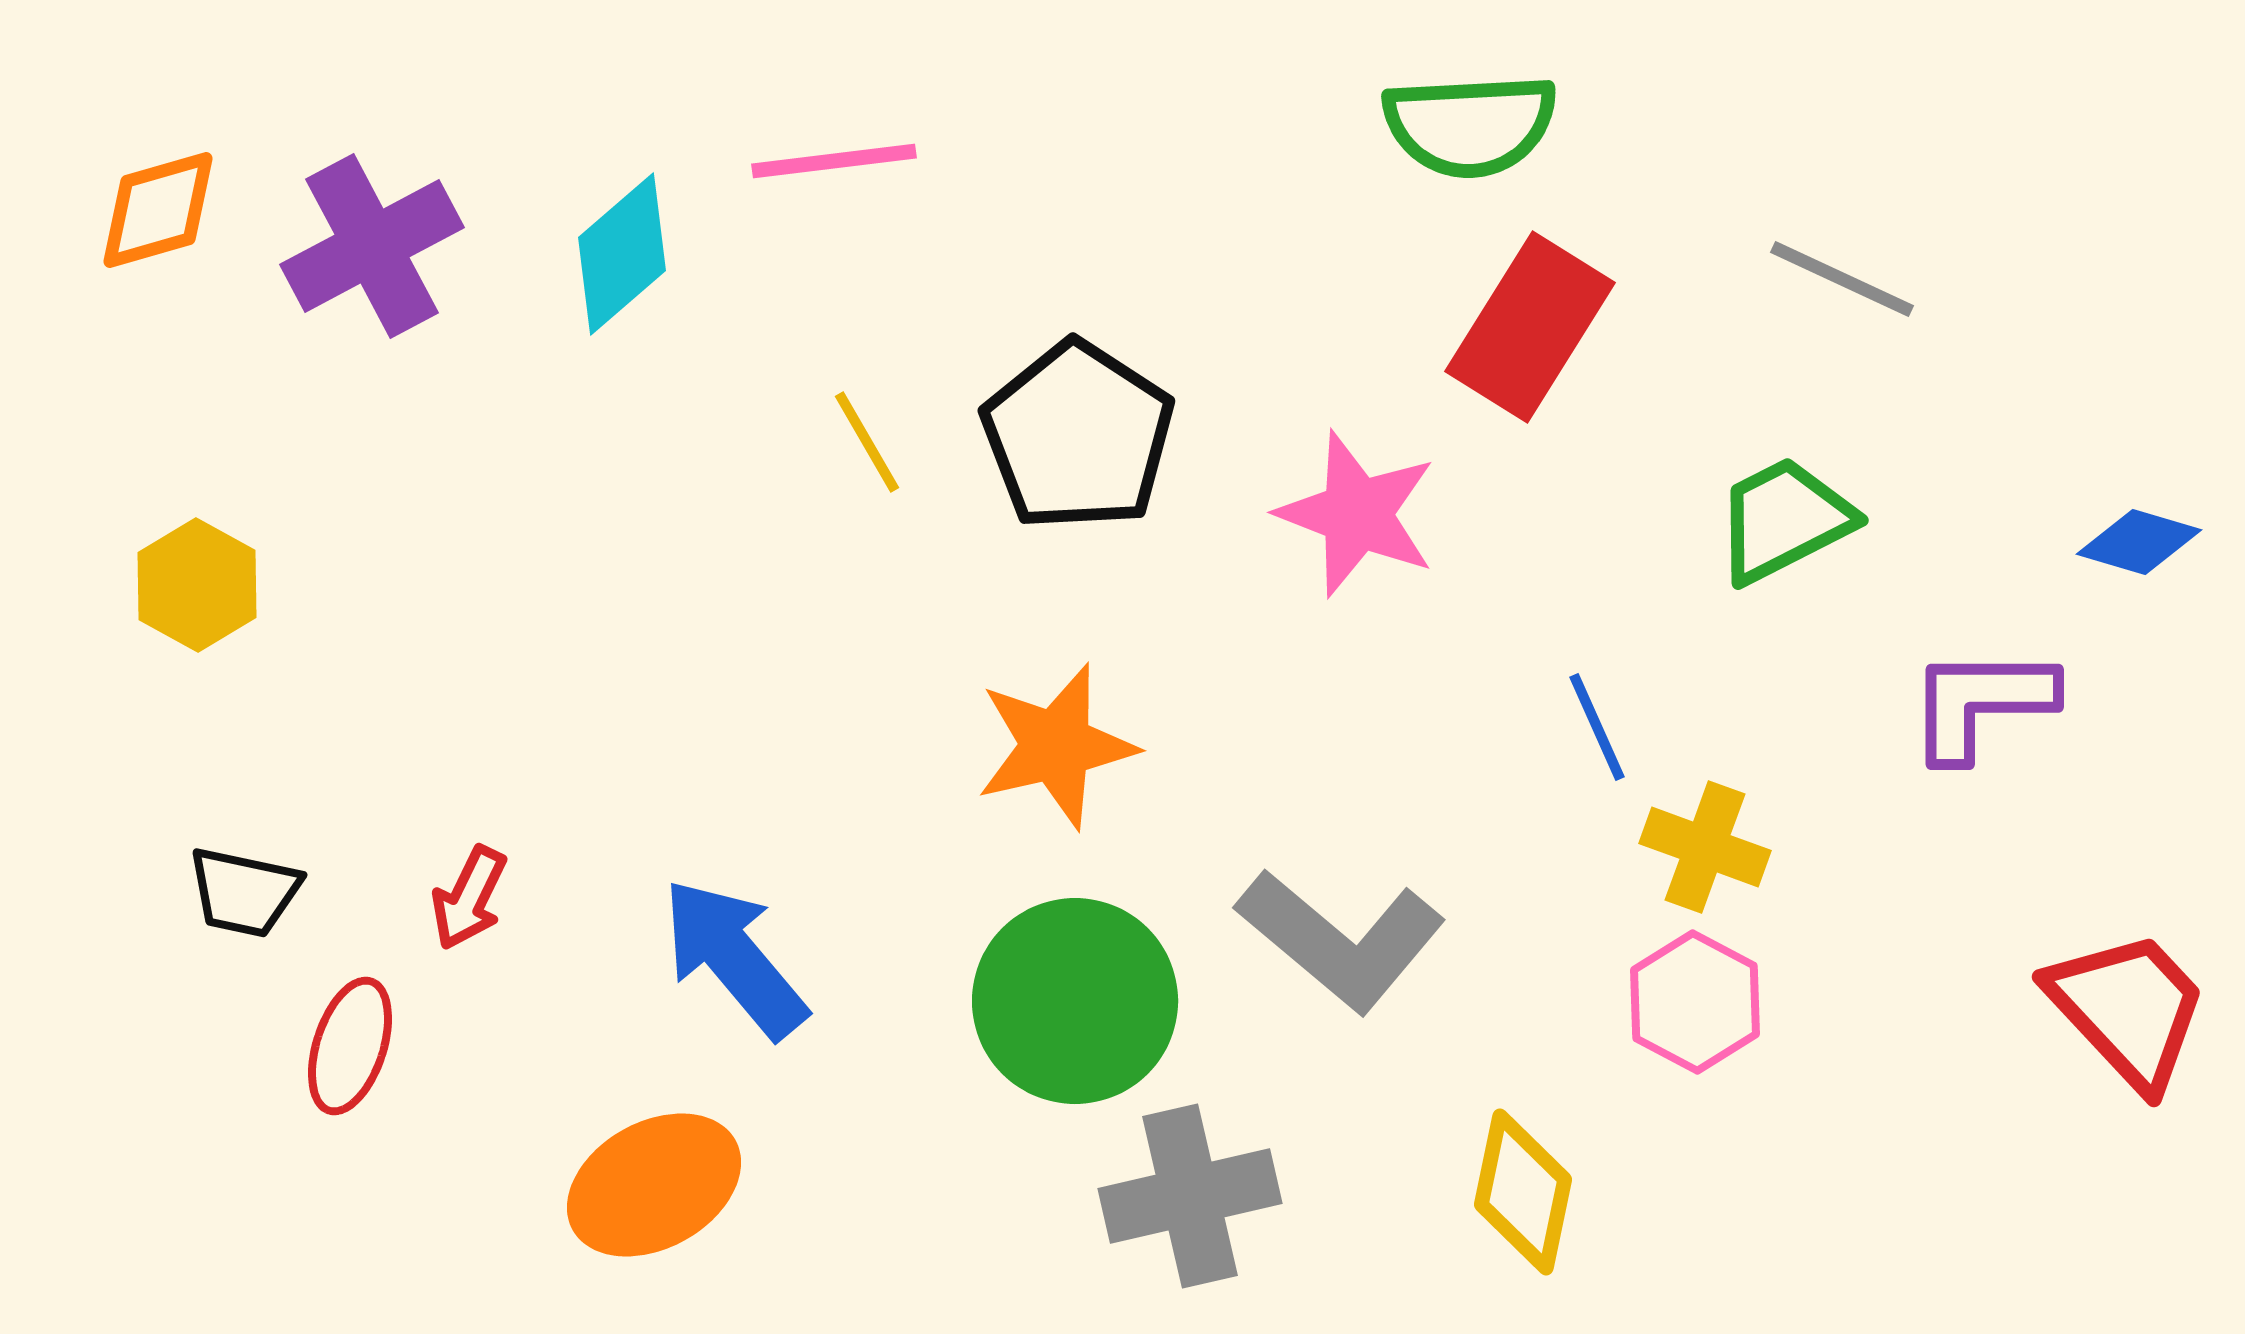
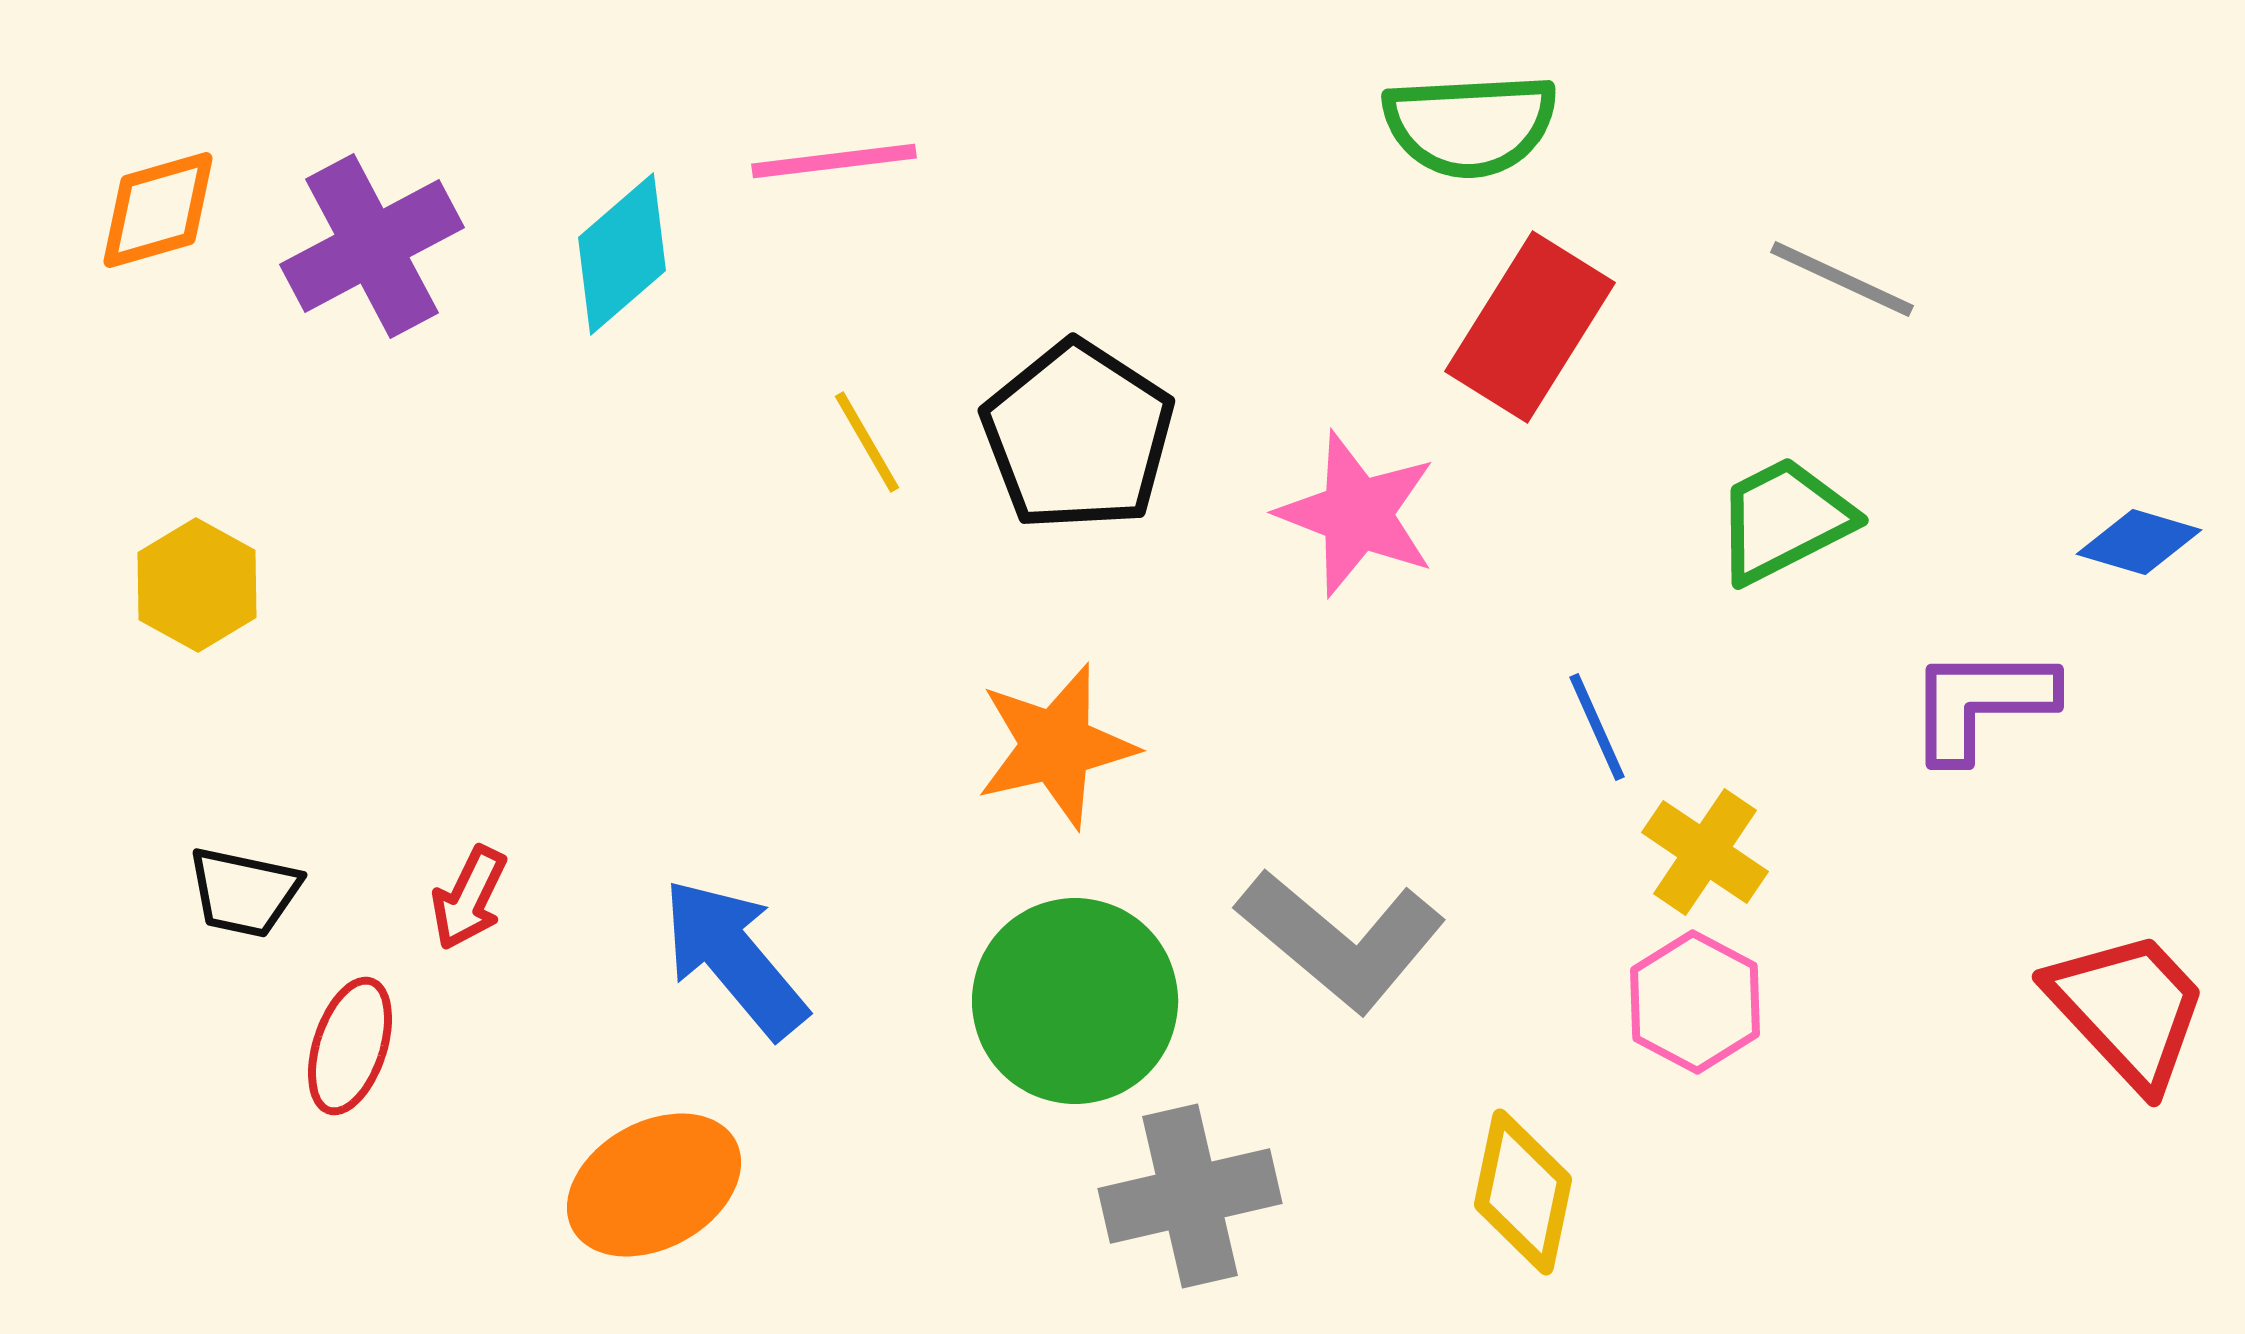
yellow cross: moved 5 px down; rotated 14 degrees clockwise
